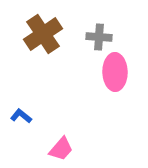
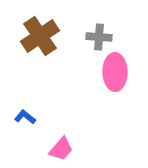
brown cross: moved 3 px left, 2 px down
blue L-shape: moved 4 px right, 1 px down
